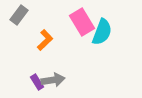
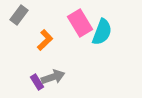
pink rectangle: moved 2 px left, 1 px down
gray arrow: moved 3 px up; rotated 10 degrees counterclockwise
